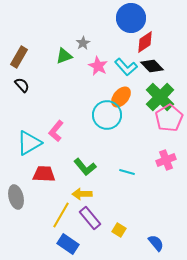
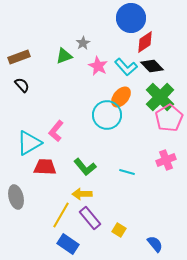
brown rectangle: rotated 40 degrees clockwise
red trapezoid: moved 1 px right, 7 px up
blue semicircle: moved 1 px left, 1 px down
